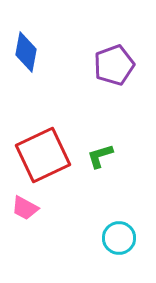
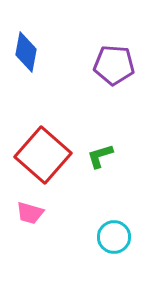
purple pentagon: rotated 24 degrees clockwise
red square: rotated 24 degrees counterclockwise
pink trapezoid: moved 5 px right, 5 px down; rotated 12 degrees counterclockwise
cyan circle: moved 5 px left, 1 px up
